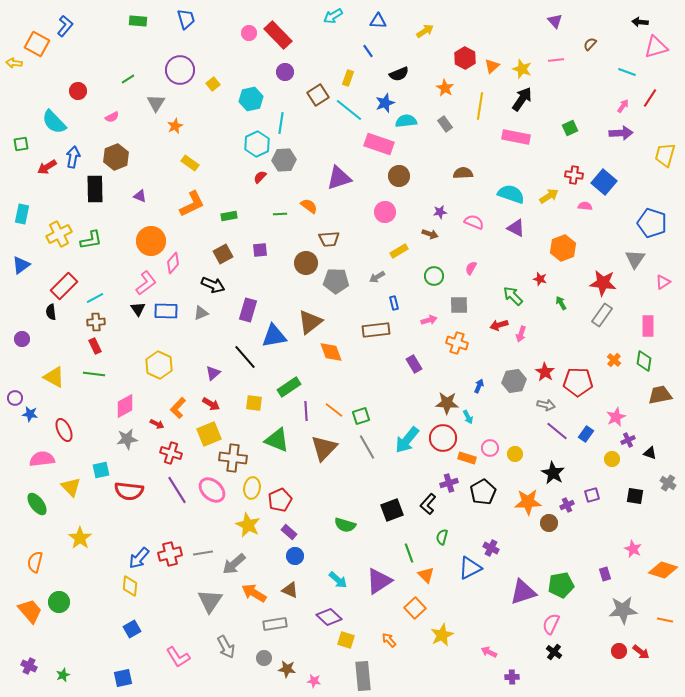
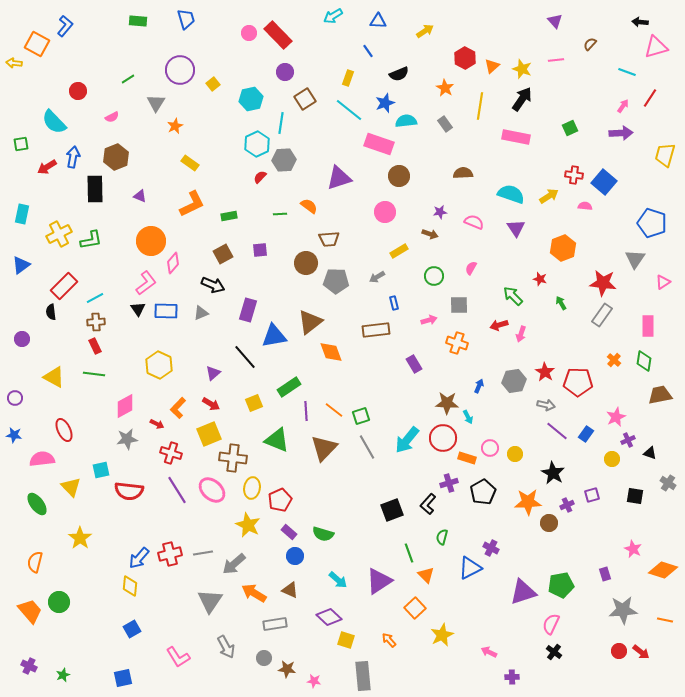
brown square at (318, 95): moved 13 px left, 4 px down
purple triangle at (516, 228): rotated 30 degrees clockwise
yellow square at (254, 403): rotated 30 degrees counterclockwise
blue star at (30, 414): moved 16 px left, 21 px down
green semicircle at (345, 525): moved 22 px left, 9 px down
